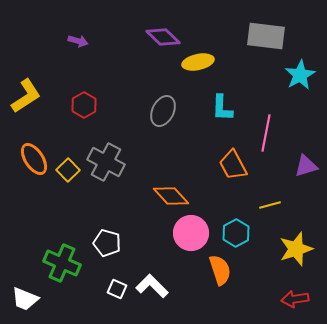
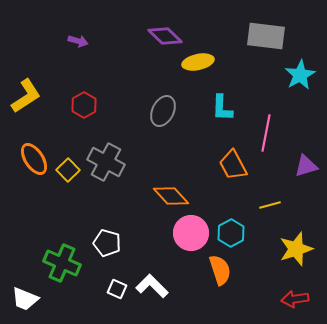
purple diamond: moved 2 px right, 1 px up
cyan hexagon: moved 5 px left
